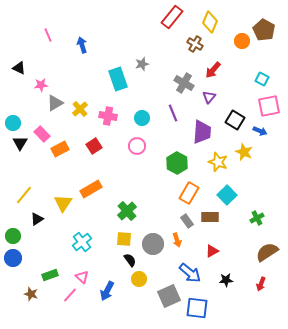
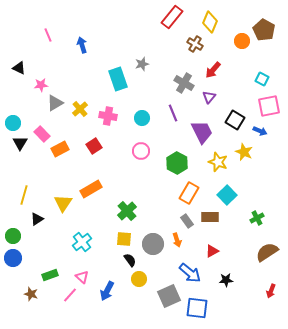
purple trapezoid at (202, 132): rotated 30 degrees counterclockwise
pink circle at (137, 146): moved 4 px right, 5 px down
yellow line at (24, 195): rotated 24 degrees counterclockwise
red arrow at (261, 284): moved 10 px right, 7 px down
